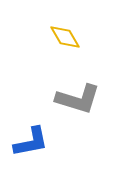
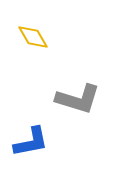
yellow diamond: moved 32 px left
